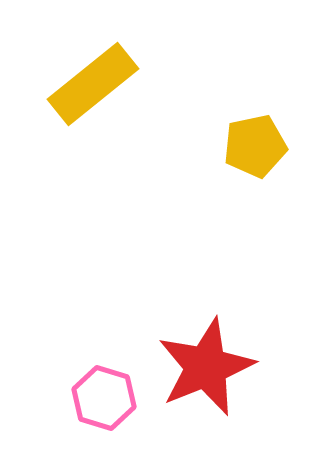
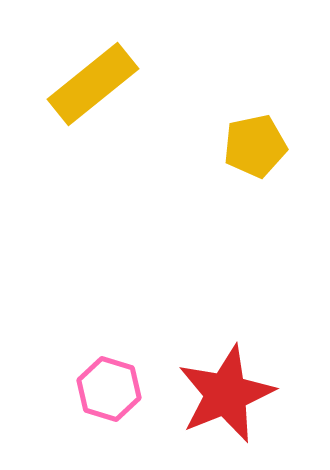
red star: moved 20 px right, 27 px down
pink hexagon: moved 5 px right, 9 px up
